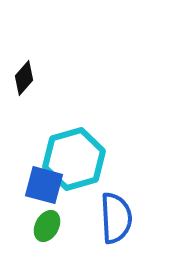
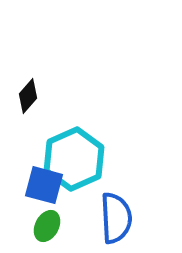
black diamond: moved 4 px right, 18 px down
cyan hexagon: rotated 8 degrees counterclockwise
